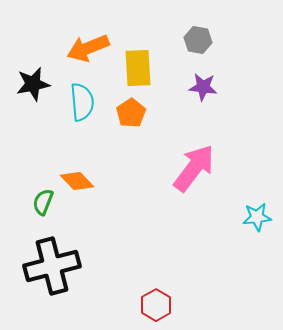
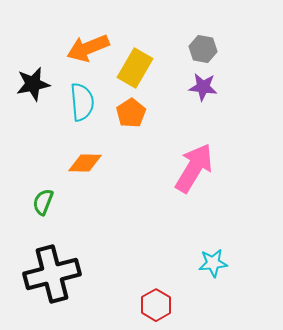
gray hexagon: moved 5 px right, 9 px down
yellow rectangle: moved 3 px left; rotated 33 degrees clockwise
pink arrow: rotated 6 degrees counterclockwise
orange diamond: moved 8 px right, 18 px up; rotated 44 degrees counterclockwise
cyan star: moved 44 px left, 46 px down
black cross: moved 8 px down
